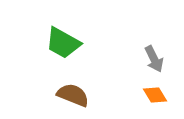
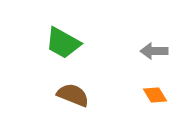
gray arrow: moved 8 px up; rotated 116 degrees clockwise
